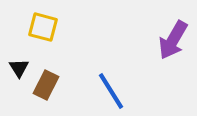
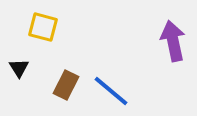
purple arrow: moved 1 px down; rotated 138 degrees clockwise
brown rectangle: moved 20 px right
blue line: rotated 18 degrees counterclockwise
